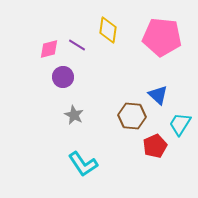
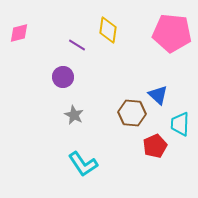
pink pentagon: moved 10 px right, 4 px up
pink diamond: moved 30 px left, 16 px up
brown hexagon: moved 3 px up
cyan trapezoid: rotated 30 degrees counterclockwise
